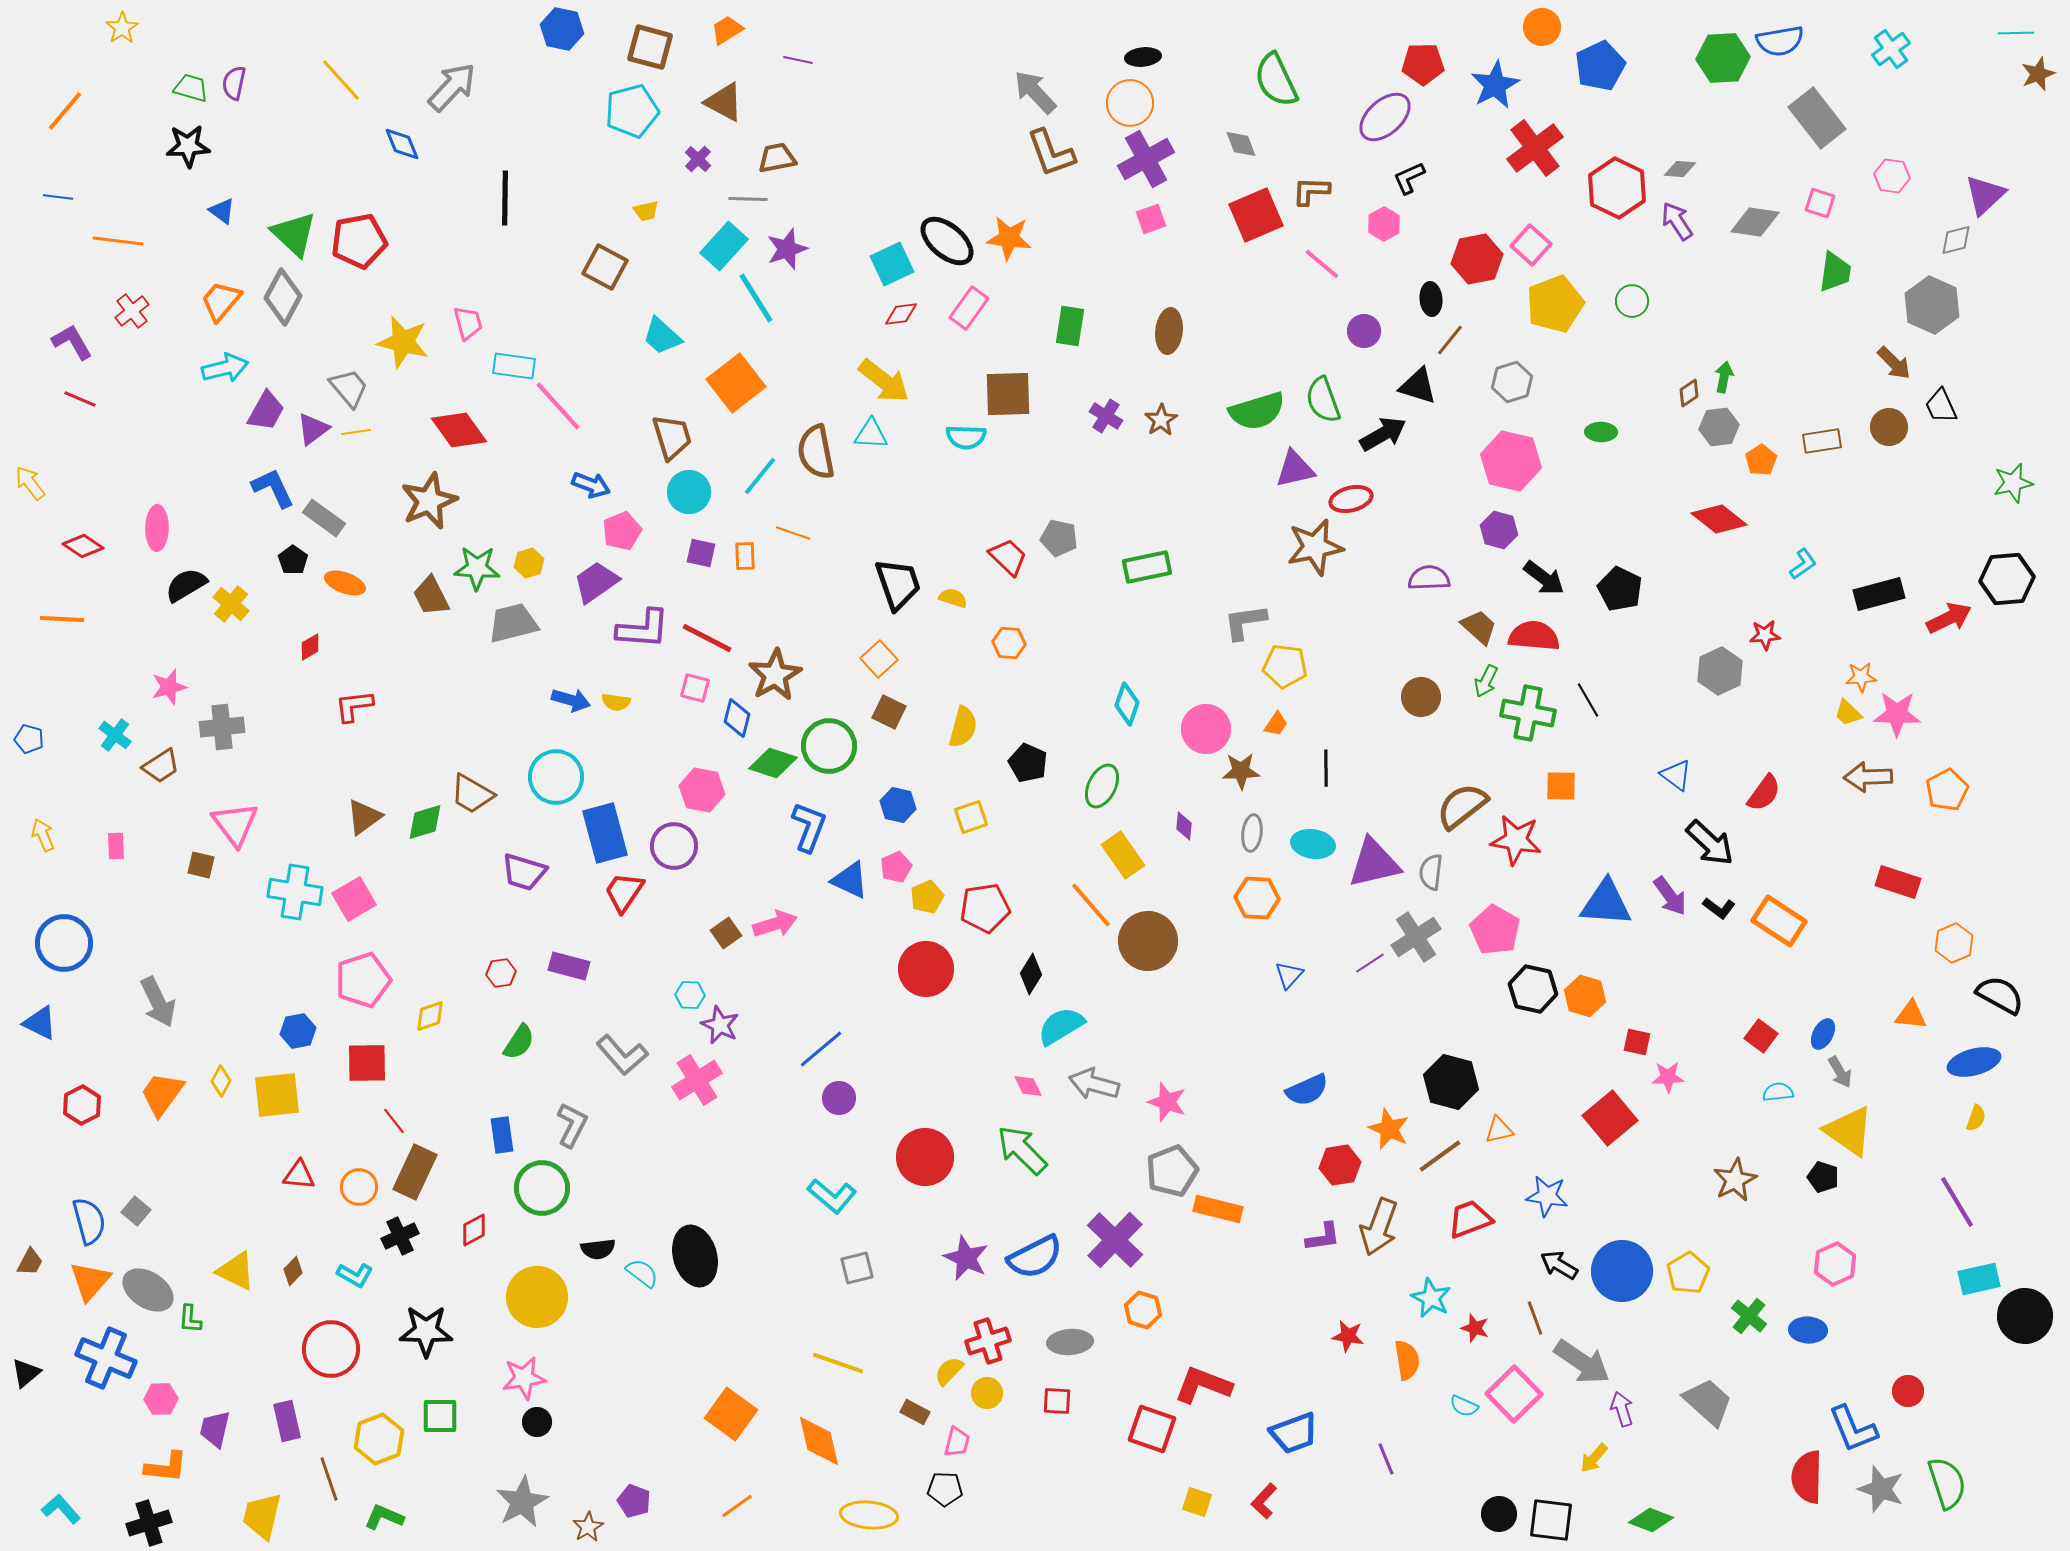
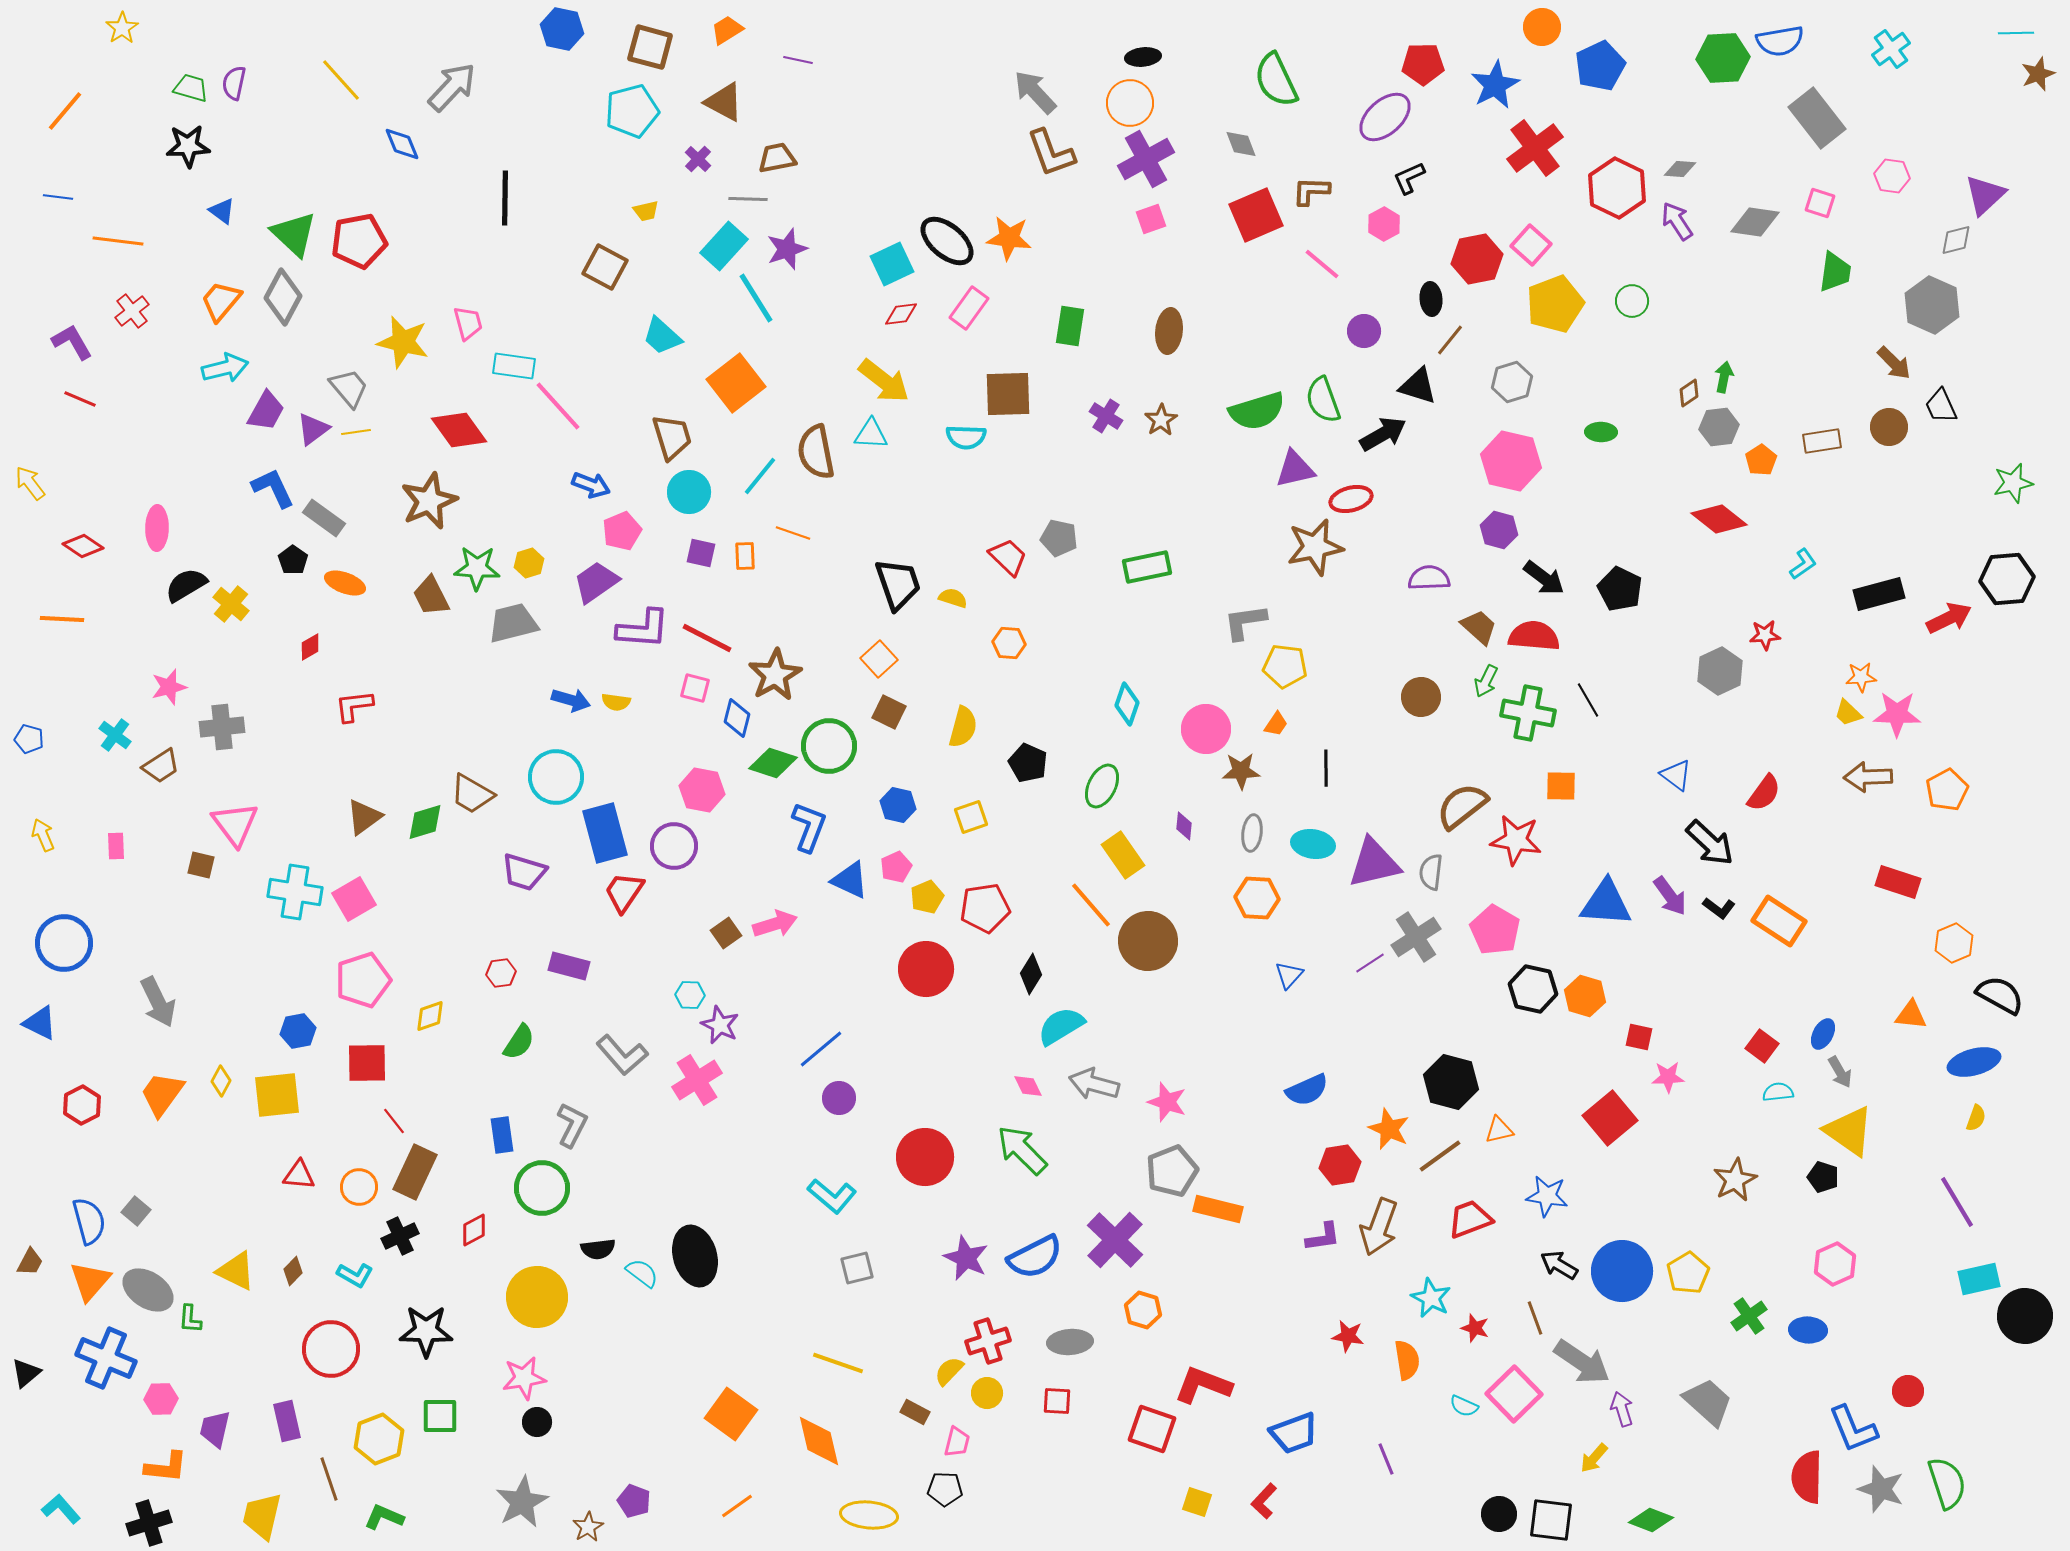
red square at (1761, 1036): moved 1 px right, 10 px down
red square at (1637, 1042): moved 2 px right, 5 px up
green cross at (1749, 1316): rotated 15 degrees clockwise
